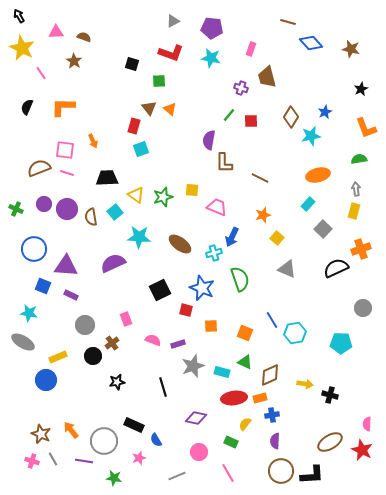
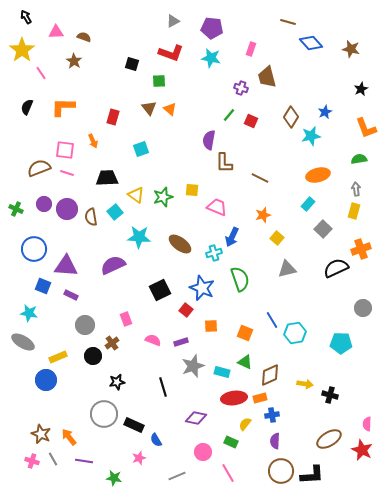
black arrow at (19, 16): moved 7 px right, 1 px down
yellow star at (22, 48): moved 2 px down; rotated 10 degrees clockwise
red square at (251, 121): rotated 24 degrees clockwise
red rectangle at (134, 126): moved 21 px left, 9 px up
purple semicircle at (113, 263): moved 2 px down
gray triangle at (287, 269): rotated 36 degrees counterclockwise
red square at (186, 310): rotated 24 degrees clockwise
purple rectangle at (178, 344): moved 3 px right, 2 px up
orange arrow at (71, 430): moved 2 px left, 7 px down
gray circle at (104, 441): moved 27 px up
brown ellipse at (330, 442): moved 1 px left, 3 px up
pink circle at (199, 452): moved 4 px right
